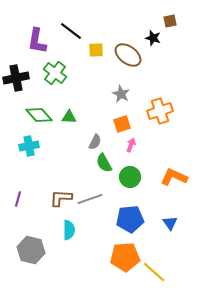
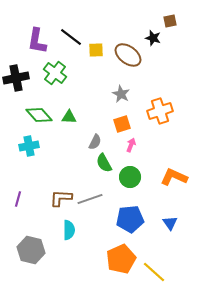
black line: moved 6 px down
orange pentagon: moved 4 px left, 2 px down; rotated 20 degrees counterclockwise
